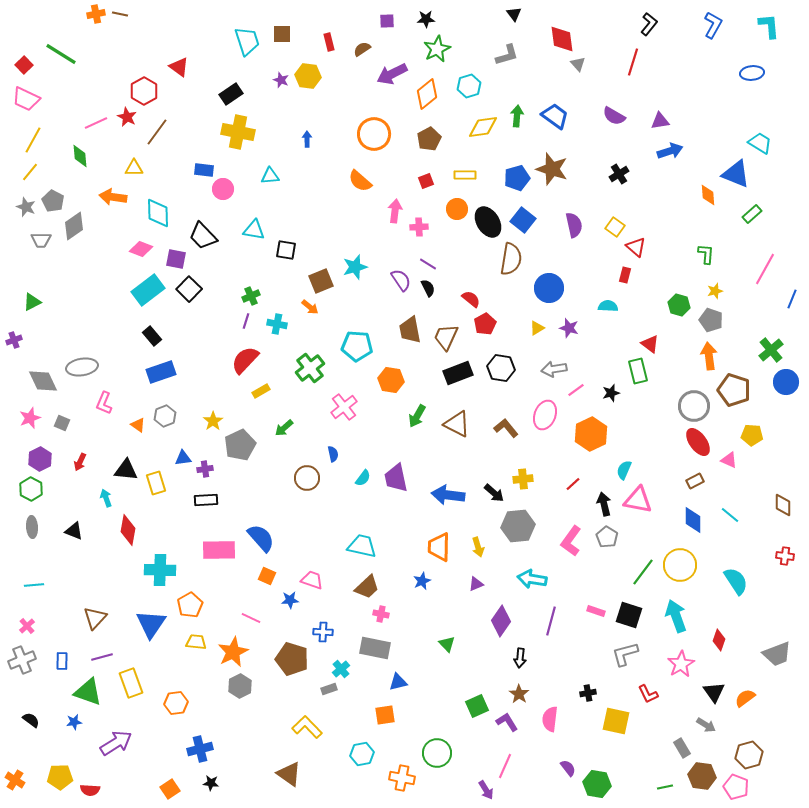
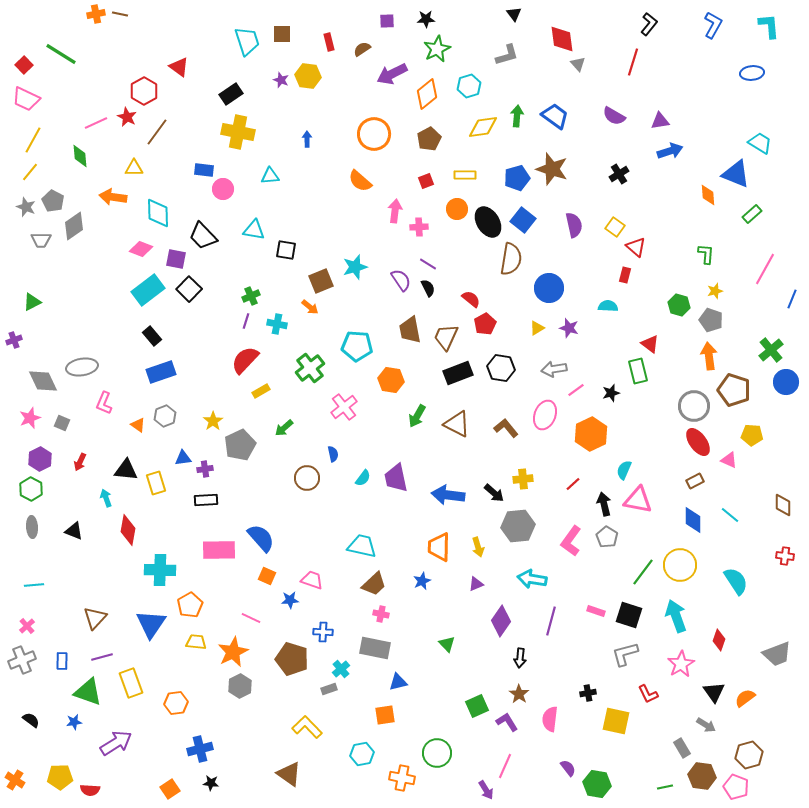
brown trapezoid at (367, 587): moved 7 px right, 3 px up
